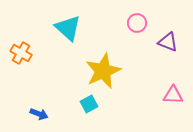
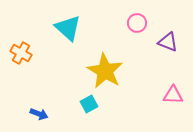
yellow star: moved 2 px right; rotated 18 degrees counterclockwise
